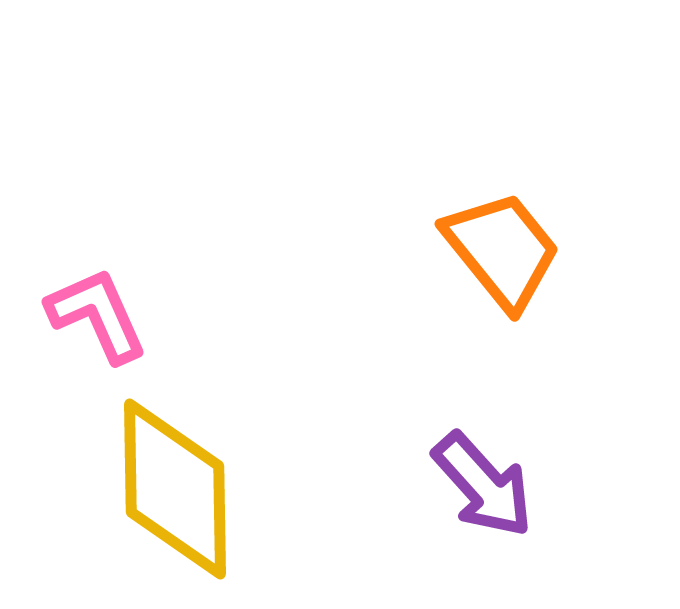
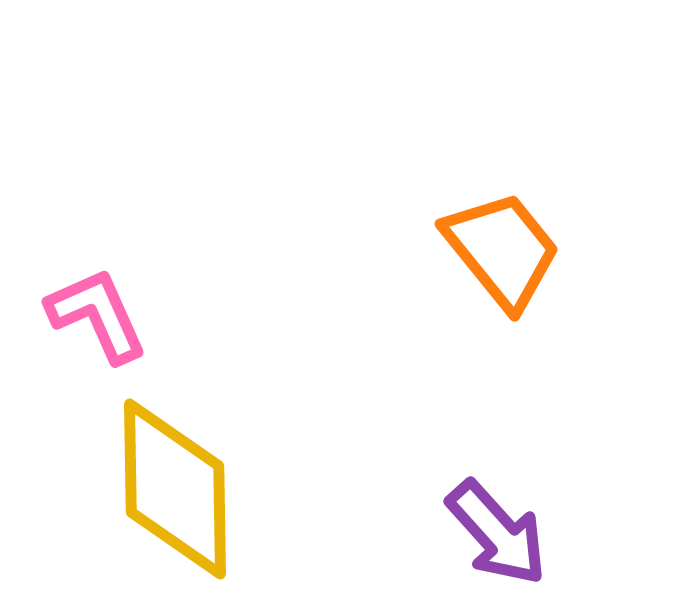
purple arrow: moved 14 px right, 48 px down
